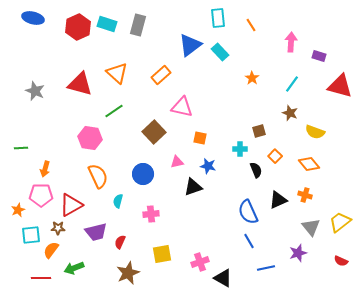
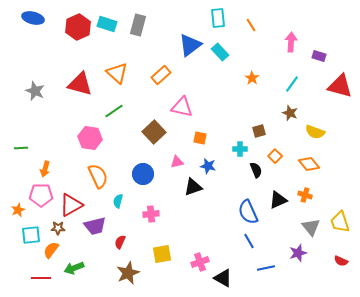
yellow trapezoid at (340, 222): rotated 70 degrees counterclockwise
purple trapezoid at (96, 232): moved 1 px left, 6 px up
